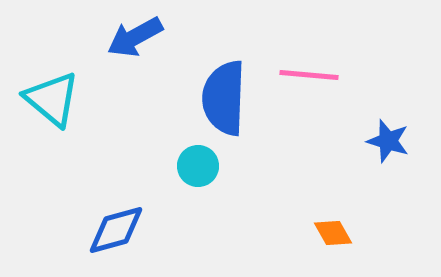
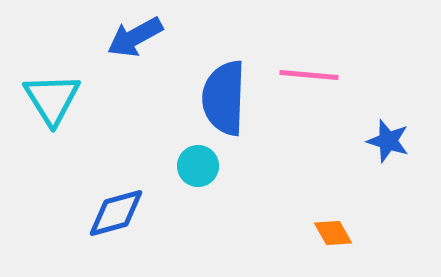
cyan triangle: rotated 18 degrees clockwise
blue diamond: moved 17 px up
